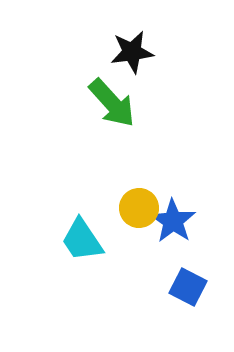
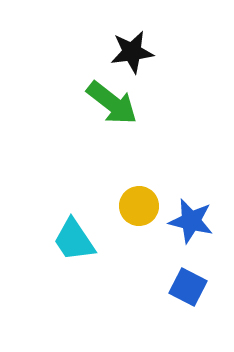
green arrow: rotated 10 degrees counterclockwise
yellow circle: moved 2 px up
blue star: moved 18 px right; rotated 21 degrees counterclockwise
cyan trapezoid: moved 8 px left
